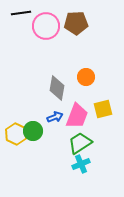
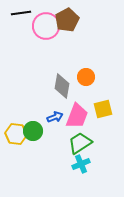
brown pentagon: moved 9 px left, 3 px up; rotated 25 degrees counterclockwise
gray diamond: moved 5 px right, 2 px up
yellow hexagon: rotated 20 degrees counterclockwise
